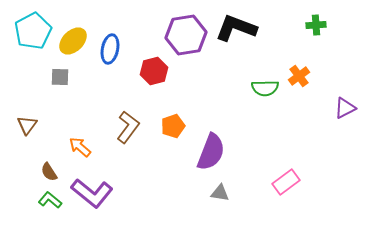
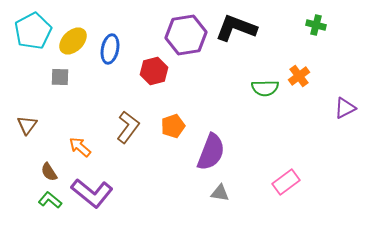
green cross: rotated 18 degrees clockwise
